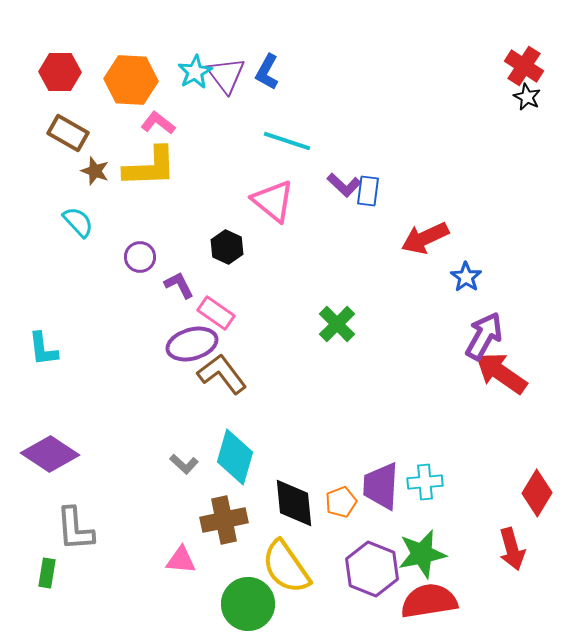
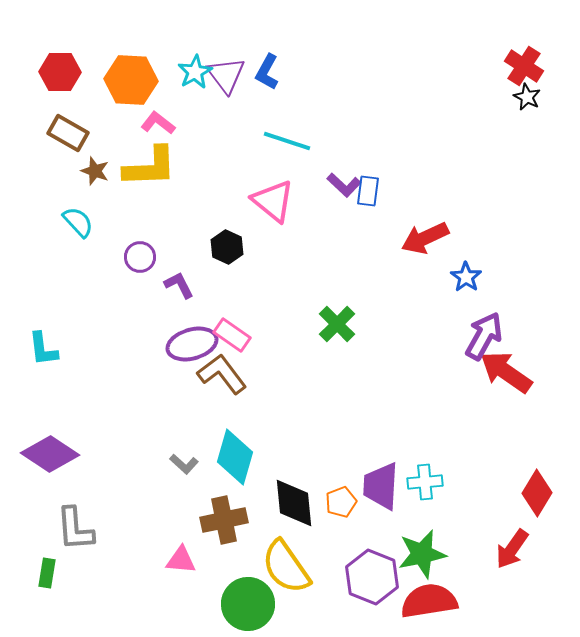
pink rectangle at (216, 313): moved 16 px right, 22 px down
red arrow at (501, 373): moved 5 px right, 1 px up
red arrow at (512, 549): rotated 51 degrees clockwise
purple hexagon at (372, 569): moved 8 px down
